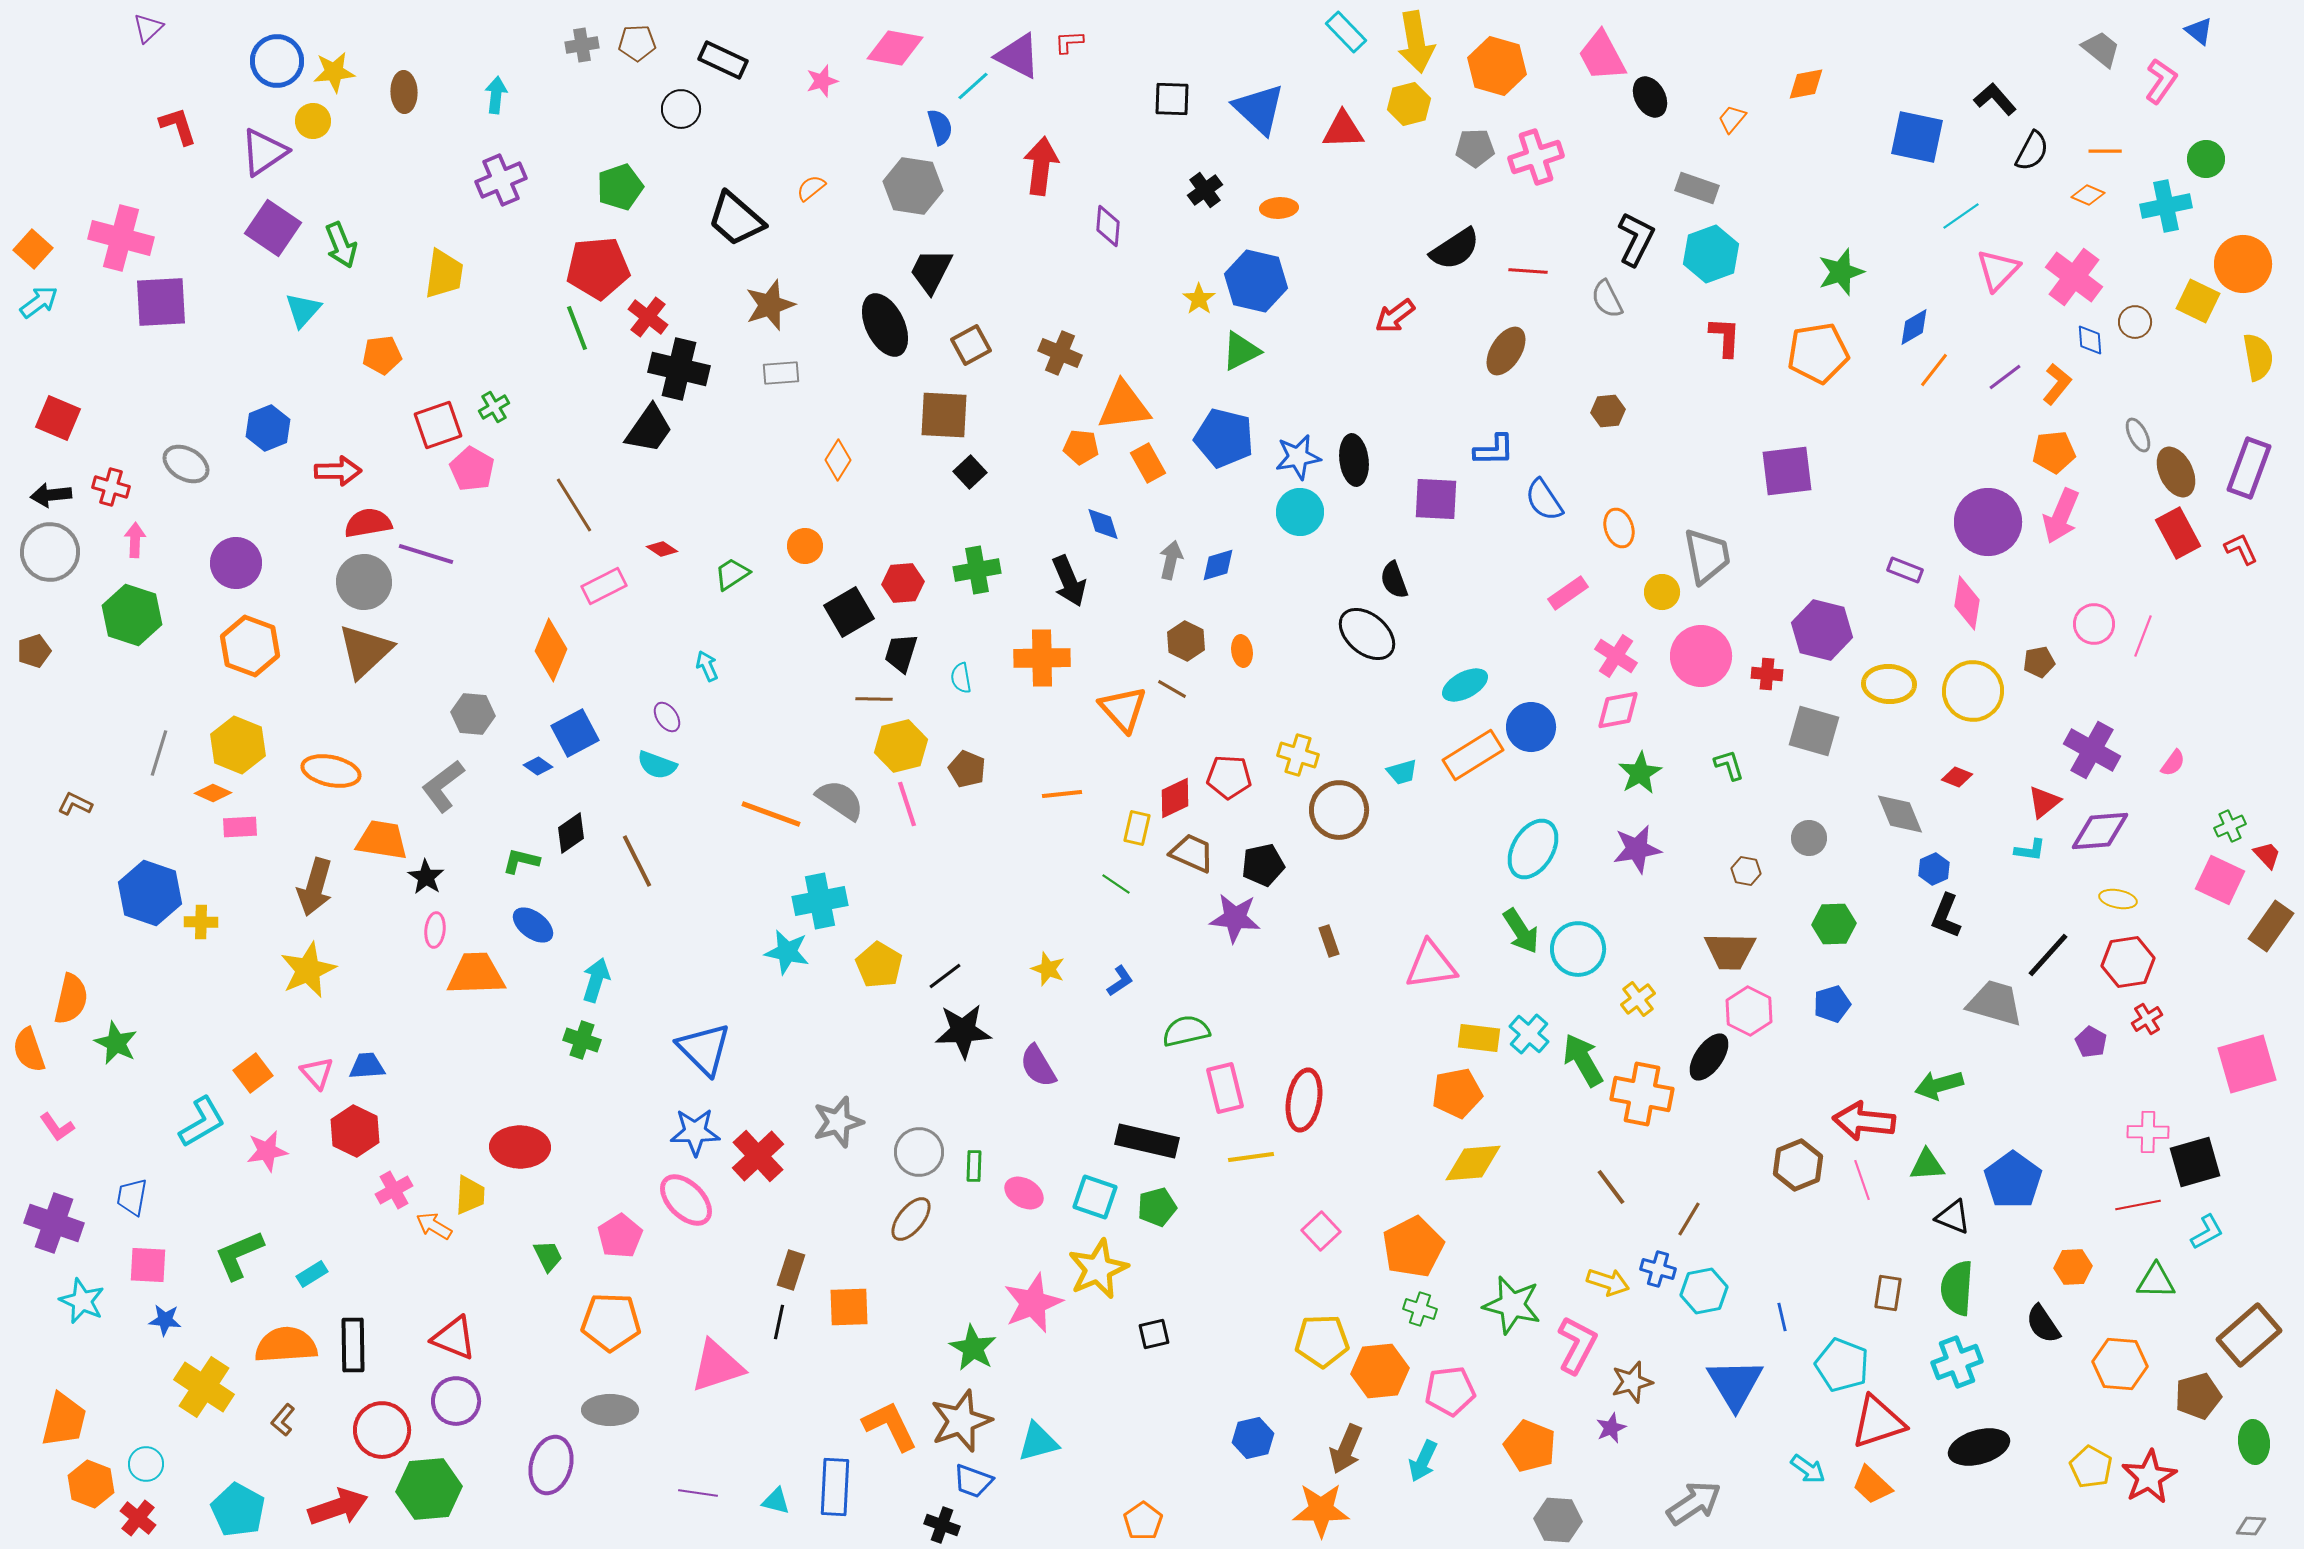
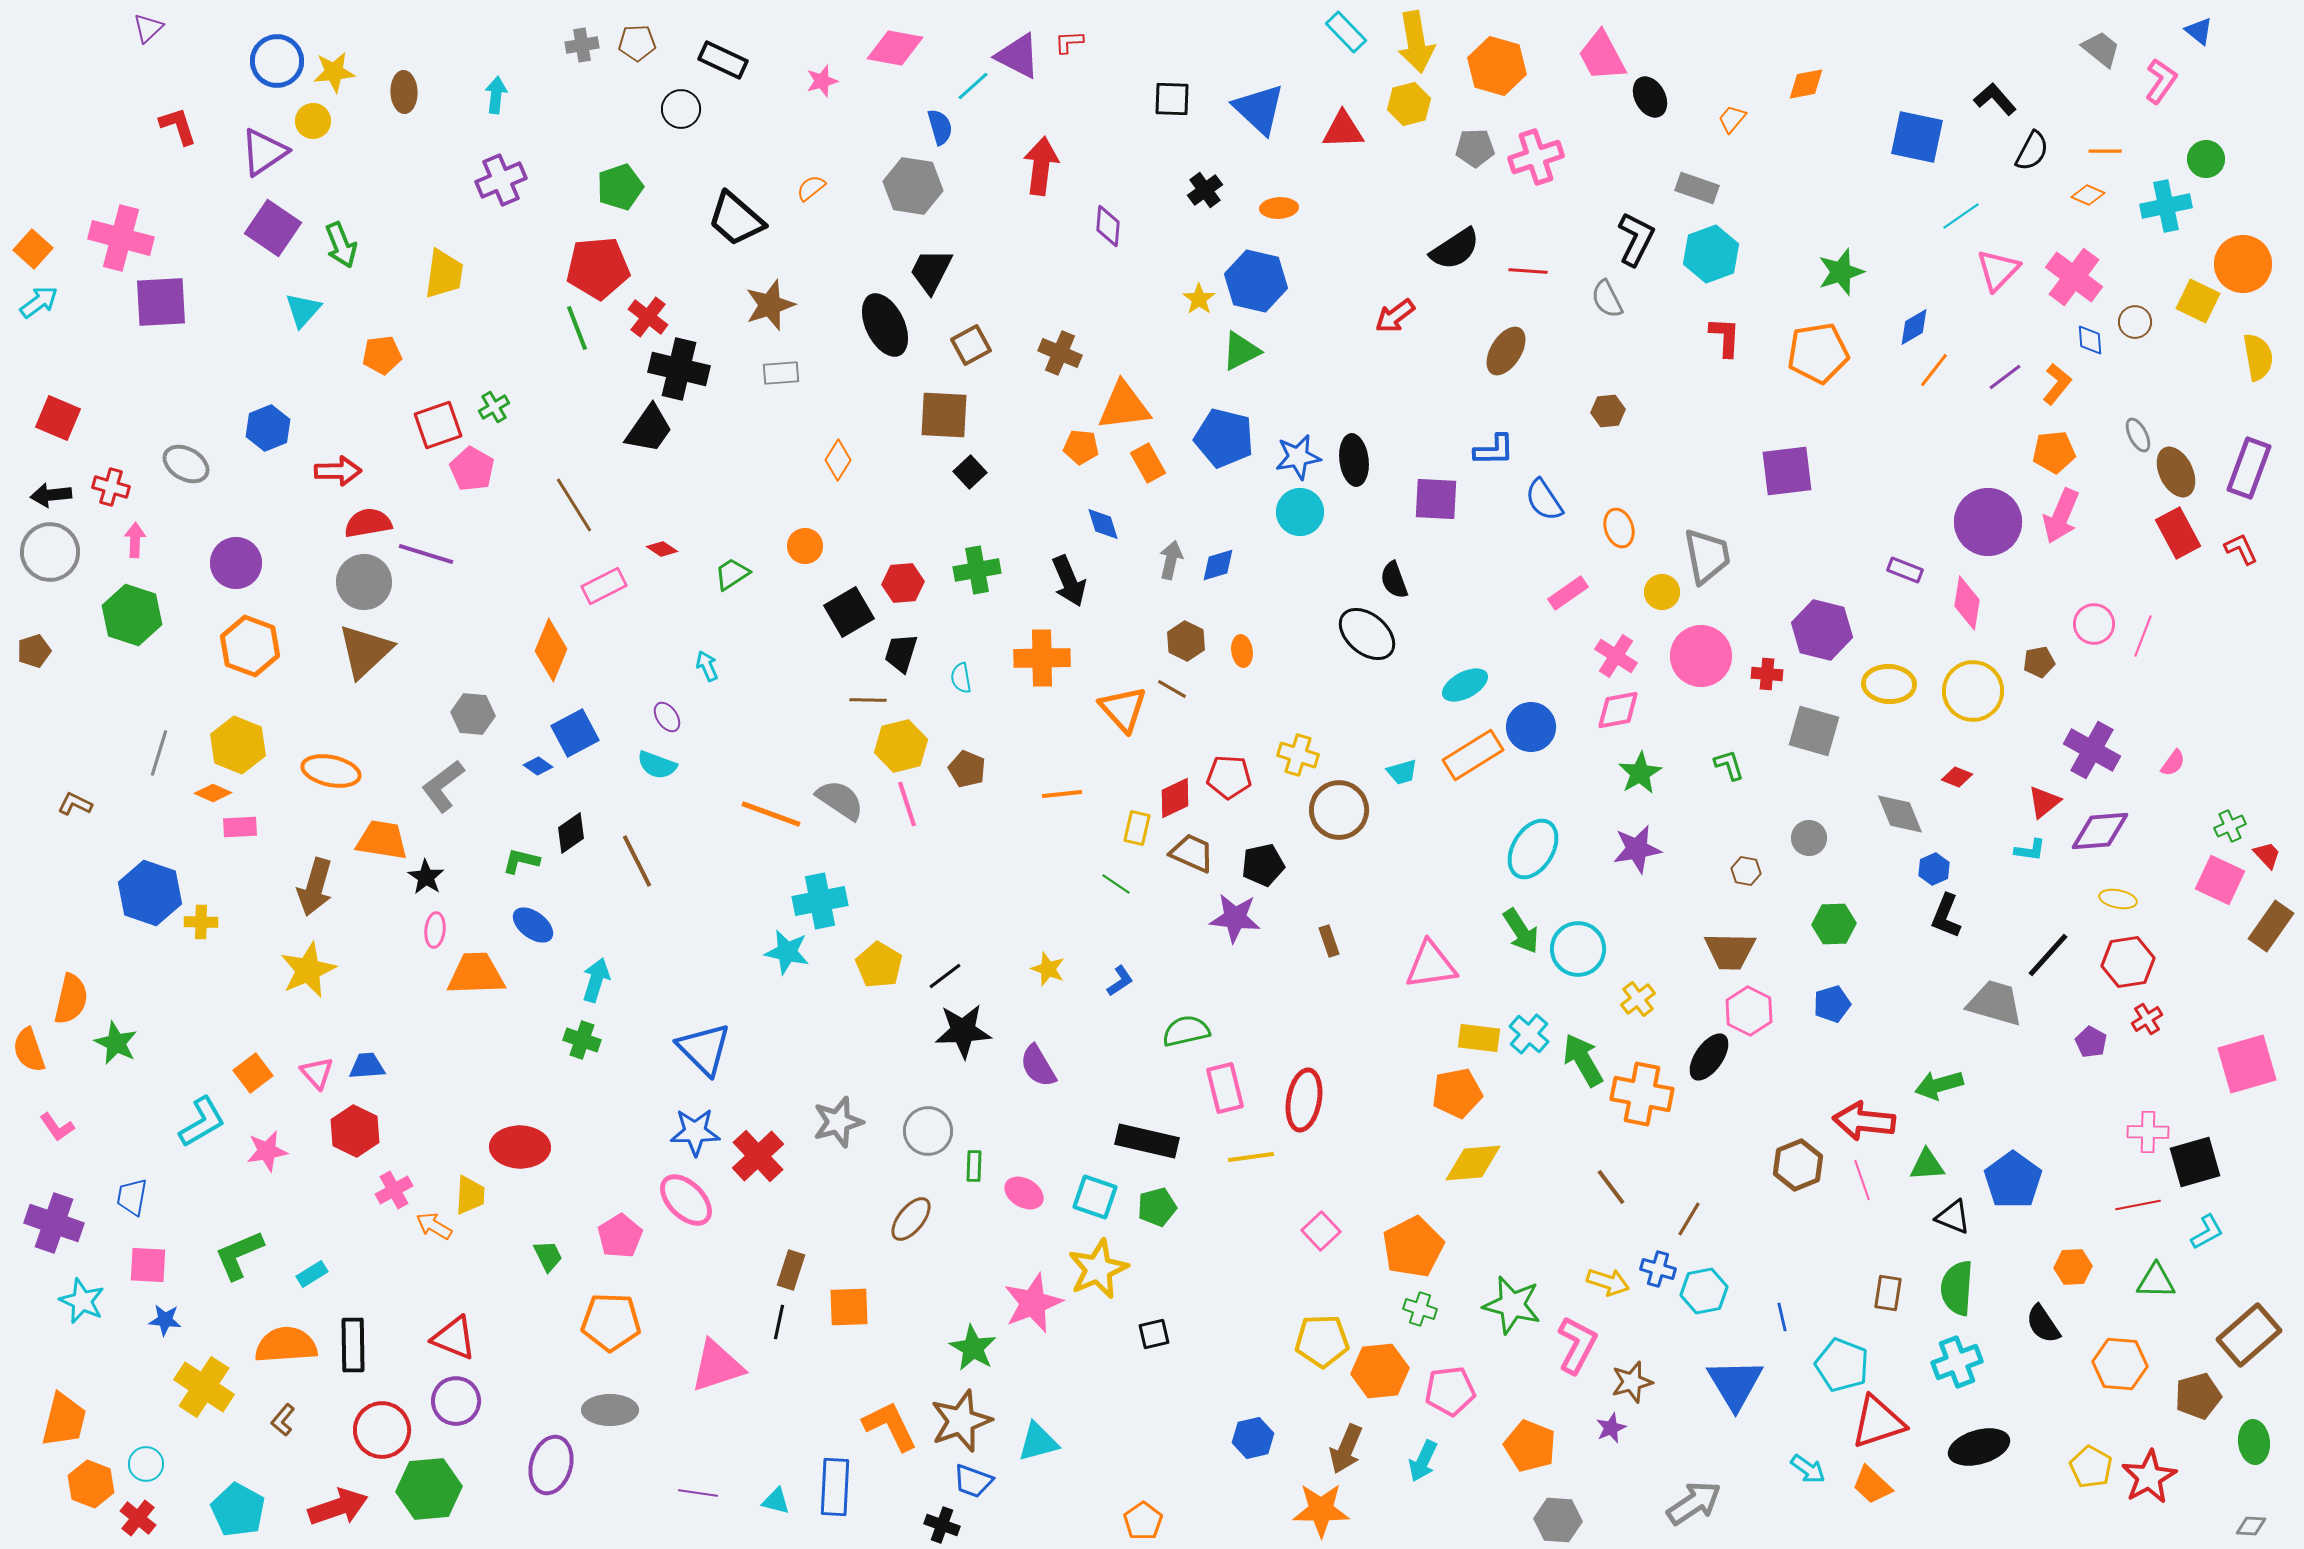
brown line at (874, 699): moved 6 px left, 1 px down
gray circle at (919, 1152): moved 9 px right, 21 px up
